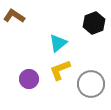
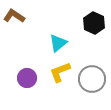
black hexagon: rotated 15 degrees counterclockwise
yellow L-shape: moved 2 px down
purple circle: moved 2 px left, 1 px up
gray circle: moved 1 px right, 5 px up
